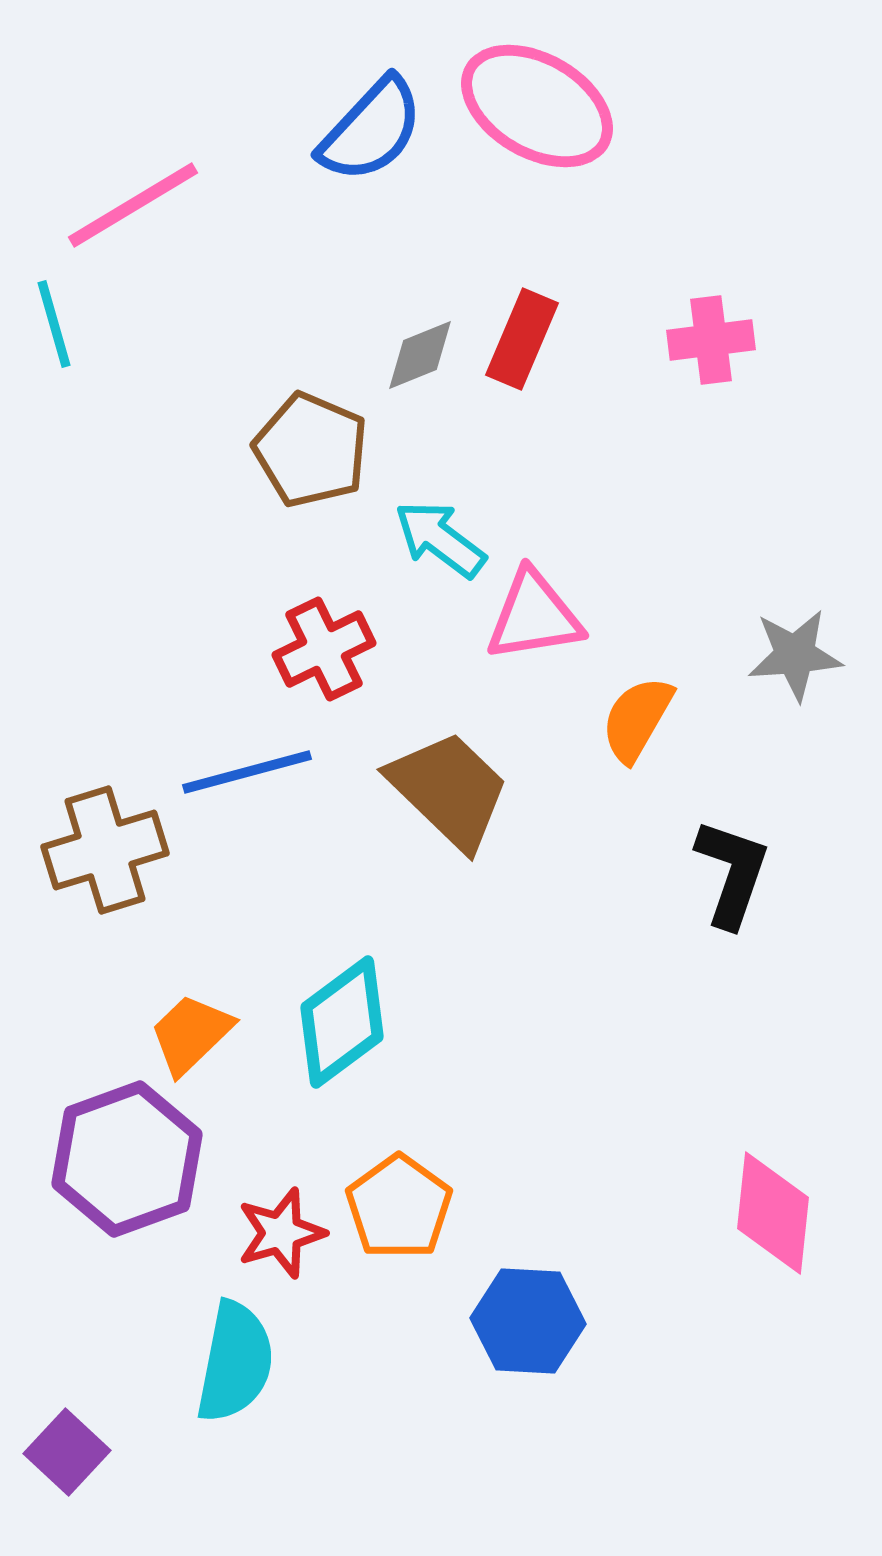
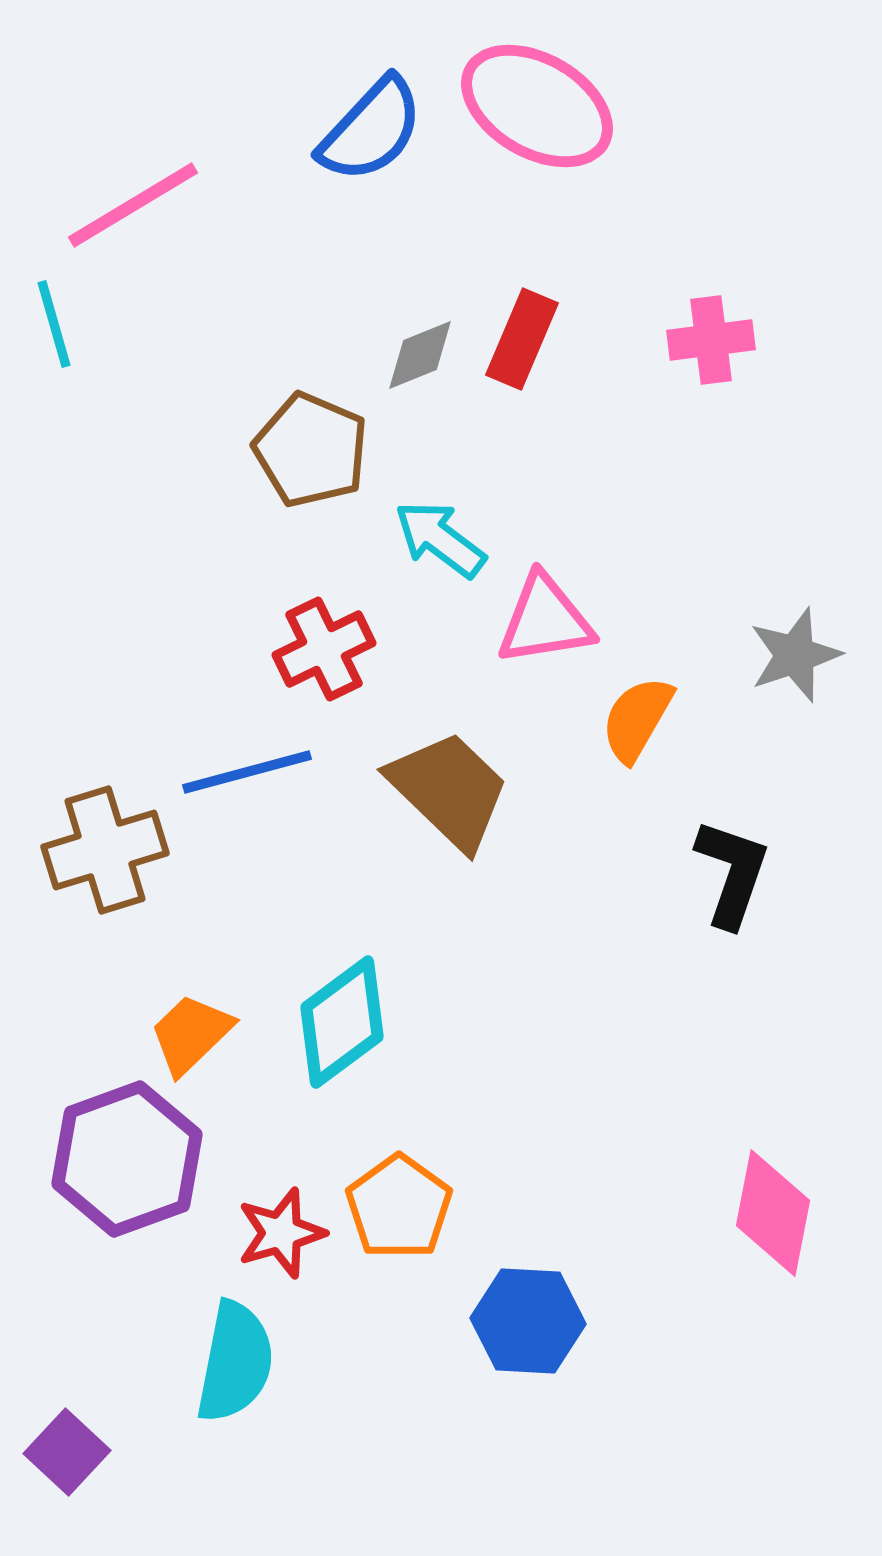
pink triangle: moved 11 px right, 4 px down
gray star: rotated 14 degrees counterclockwise
pink diamond: rotated 5 degrees clockwise
